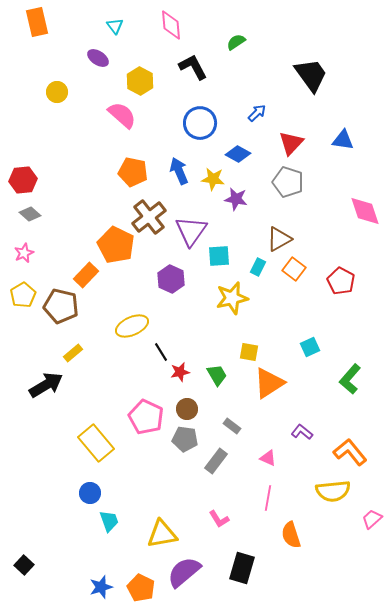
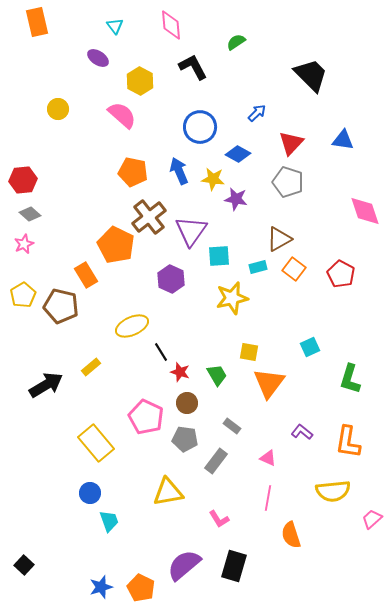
black trapezoid at (311, 75): rotated 9 degrees counterclockwise
yellow circle at (57, 92): moved 1 px right, 17 px down
blue circle at (200, 123): moved 4 px down
pink star at (24, 253): moved 9 px up
cyan rectangle at (258, 267): rotated 48 degrees clockwise
orange rectangle at (86, 275): rotated 75 degrees counterclockwise
red pentagon at (341, 281): moved 7 px up
yellow rectangle at (73, 353): moved 18 px right, 14 px down
red star at (180, 372): rotated 30 degrees clockwise
green L-shape at (350, 379): rotated 24 degrees counterclockwise
orange triangle at (269, 383): rotated 20 degrees counterclockwise
brown circle at (187, 409): moved 6 px up
orange L-shape at (350, 452): moved 2 px left, 10 px up; rotated 132 degrees counterclockwise
yellow triangle at (162, 534): moved 6 px right, 42 px up
black rectangle at (242, 568): moved 8 px left, 2 px up
purple semicircle at (184, 572): moved 7 px up
